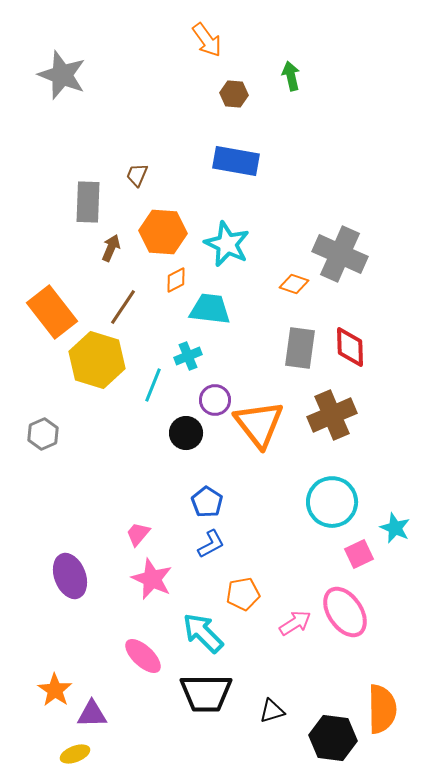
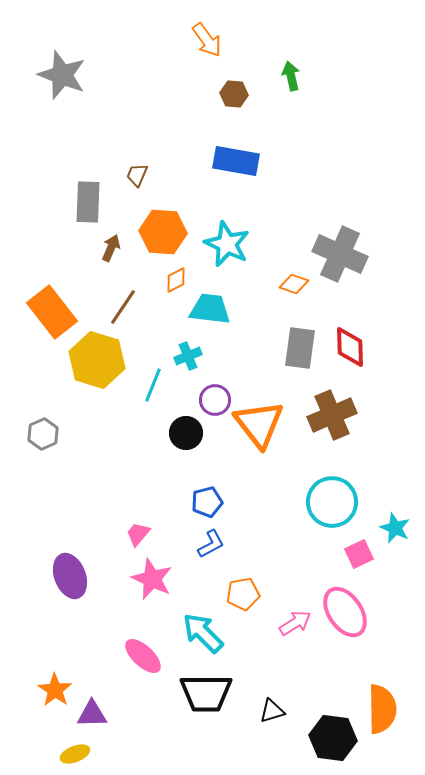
blue pentagon at (207, 502): rotated 24 degrees clockwise
